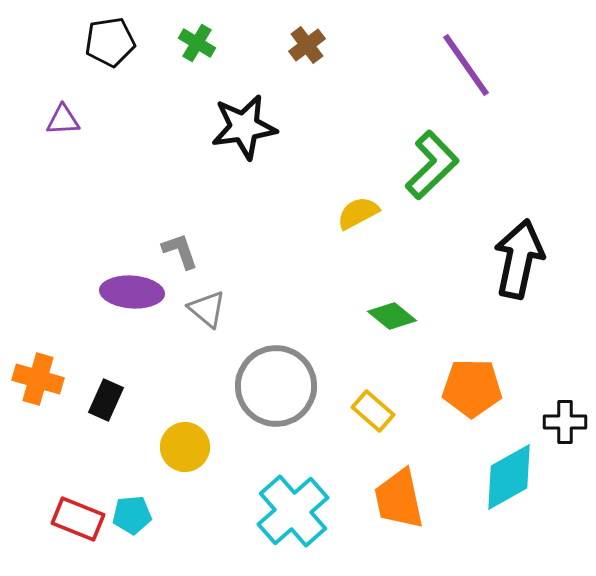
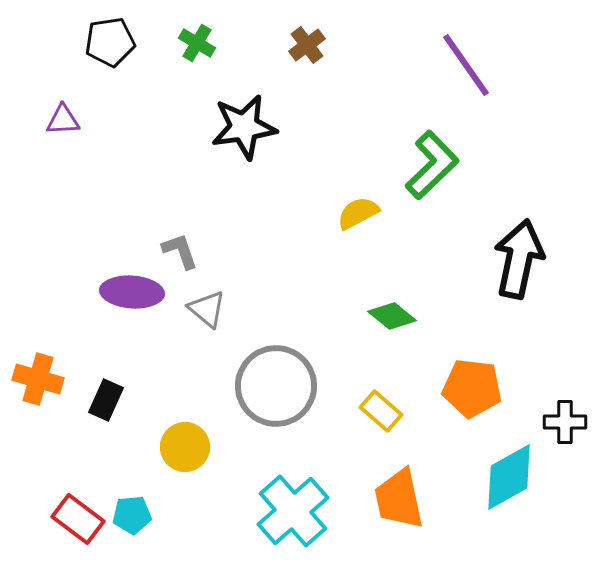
orange pentagon: rotated 6 degrees clockwise
yellow rectangle: moved 8 px right
red rectangle: rotated 15 degrees clockwise
